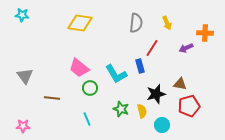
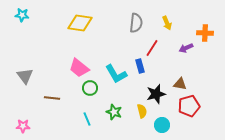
green star: moved 7 px left, 3 px down
